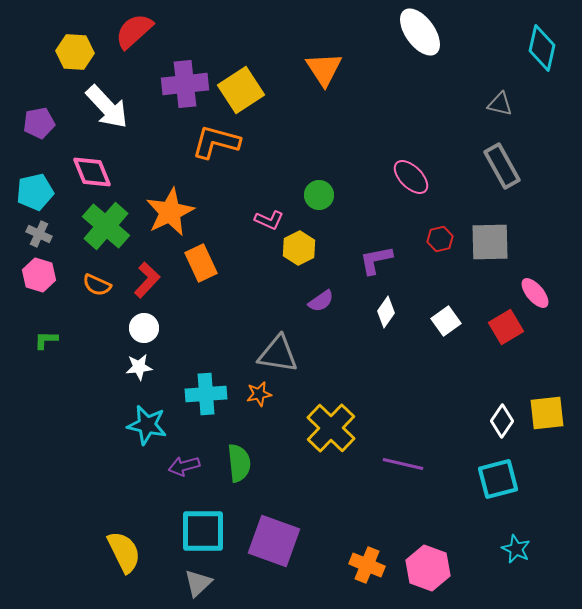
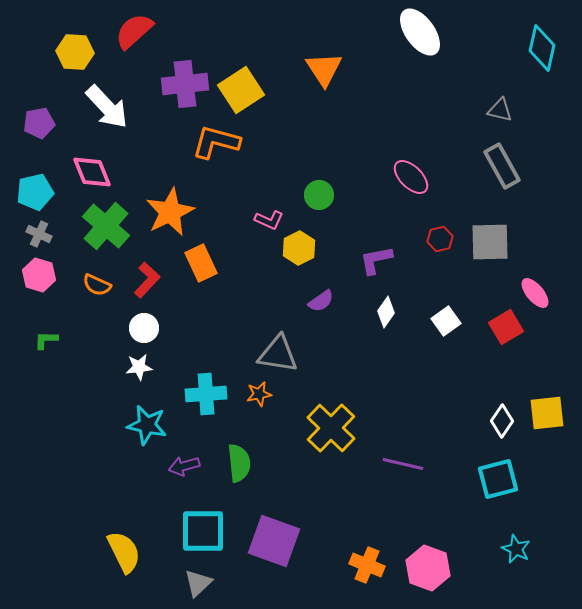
gray triangle at (500, 104): moved 6 px down
